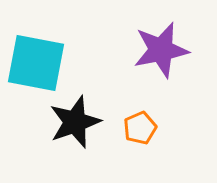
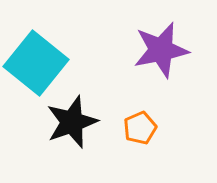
cyan square: rotated 28 degrees clockwise
black star: moved 3 px left
